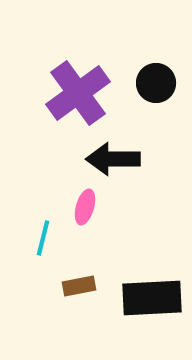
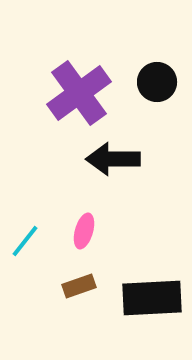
black circle: moved 1 px right, 1 px up
purple cross: moved 1 px right
pink ellipse: moved 1 px left, 24 px down
cyan line: moved 18 px left, 3 px down; rotated 24 degrees clockwise
brown rectangle: rotated 8 degrees counterclockwise
